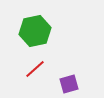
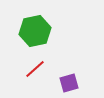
purple square: moved 1 px up
